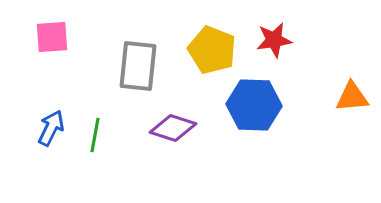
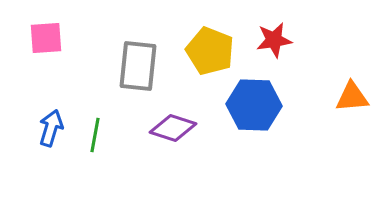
pink square: moved 6 px left, 1 px down
yellow pentagon: moved 2 px left, 1 px down
blue arrow: rotated 9 degrees counterclockwise
